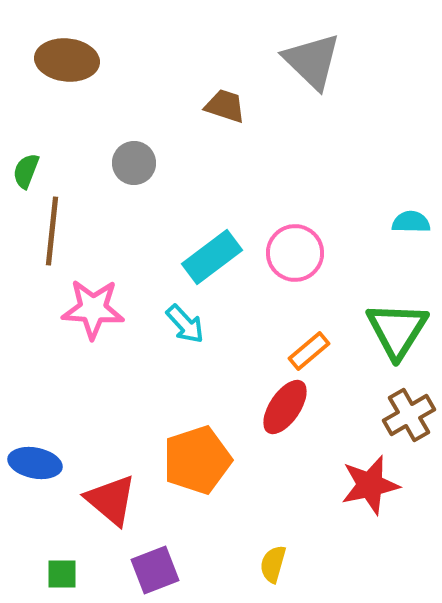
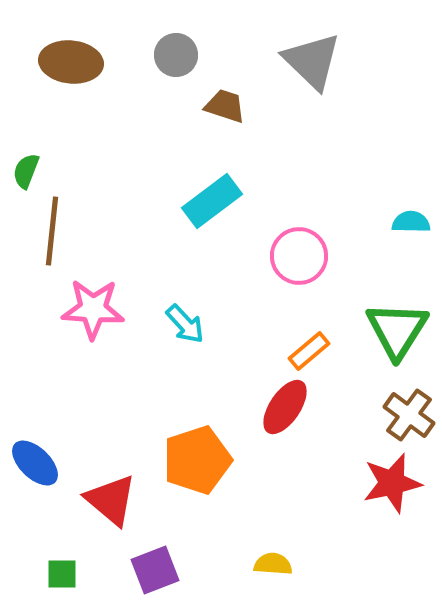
brown ellipse: moved 4 px right, 2 px down
gray circle: moved 42 px right, 108 px up
pink circle: moved 4 px right, 3 px down
cyan rectangle: moved 56 px up
brown cross: rotated 24 degrees counterclockwise
blue ellipse: rotated 33 degrees clockwise
red star: moved 22 px right, 2 px up
yellow semicircle: rotated 78 degrees clockwise
